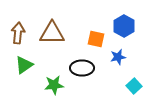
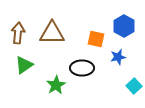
green star: moved 2 px right; rotated 24 degrees counterclockwise
